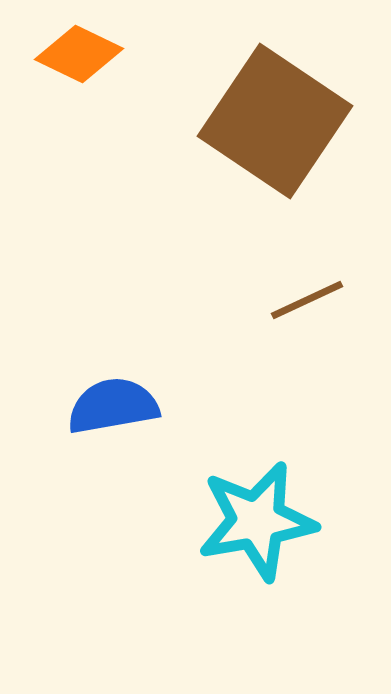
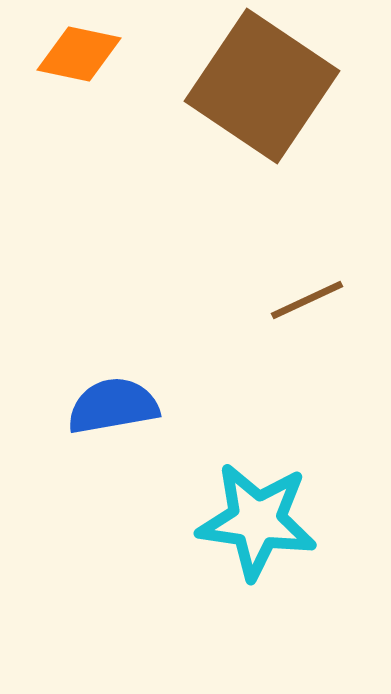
orange diamond: rotated 14 degrees counterclockwise
brown square: moved 13 px left, 35 px up
cyan star: rotated 18 degrees clockwise
